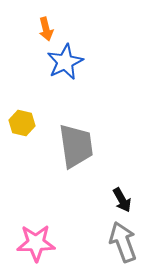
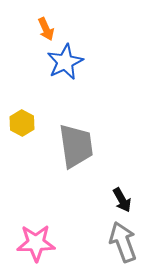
orange arrow: rotated 10 degrees counterclockwise
yellow hexagon: rotated 15 degrees clockwise
